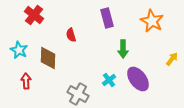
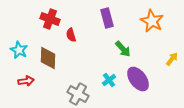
red cross: moved 16 px right, 4 px down; rotated 18 degrees counterclockwise
green arrow: rotated 42 degrees counterclockwise
red arrow: rotated 84 degrees clockwise
